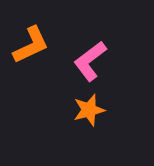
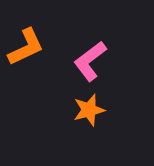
orange L-shape: moved 5 px left, 2 px down
